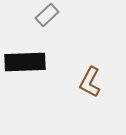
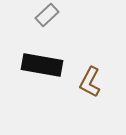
black rectangle: moved 17 px right, 3 px down; rotated 12 degrees clockwise
